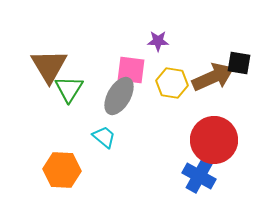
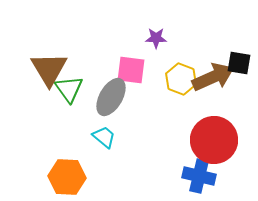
purple star: moved 2 px left, 3 px up
brown triangle: moved 3 px down
yellow hexagon: moved 9 px right, 4 px up; rotated 12 degrees clockwise
green triangle: rotated 8 degrees counterclockwise
gray ellipse: moved 8 px left, 1 px down
orange hexagon: moved 5 px right, 7 px down
blue cross: rotated 16 degrees counterclockwise
